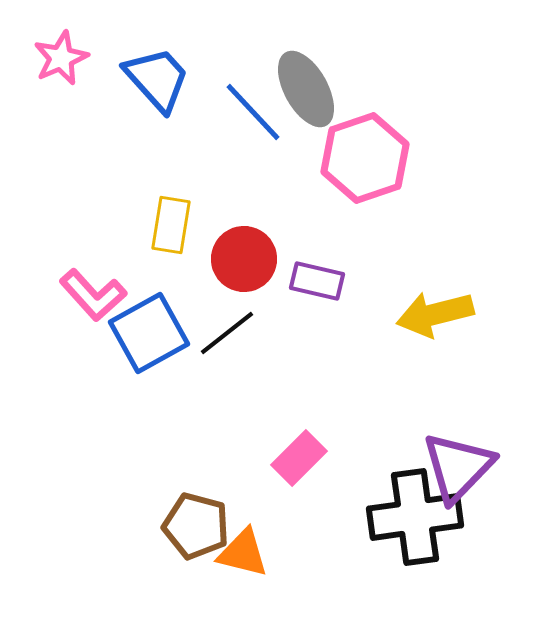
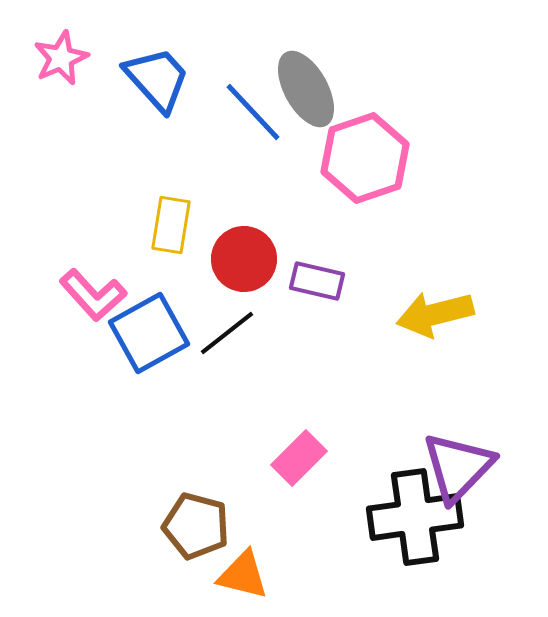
orange triangle: moved 22 px down
